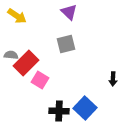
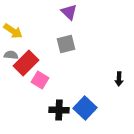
yellow arrow: moved 4 px left, 15 px down
black arrow: moved 6 px right
black cross: moved 1 px up
